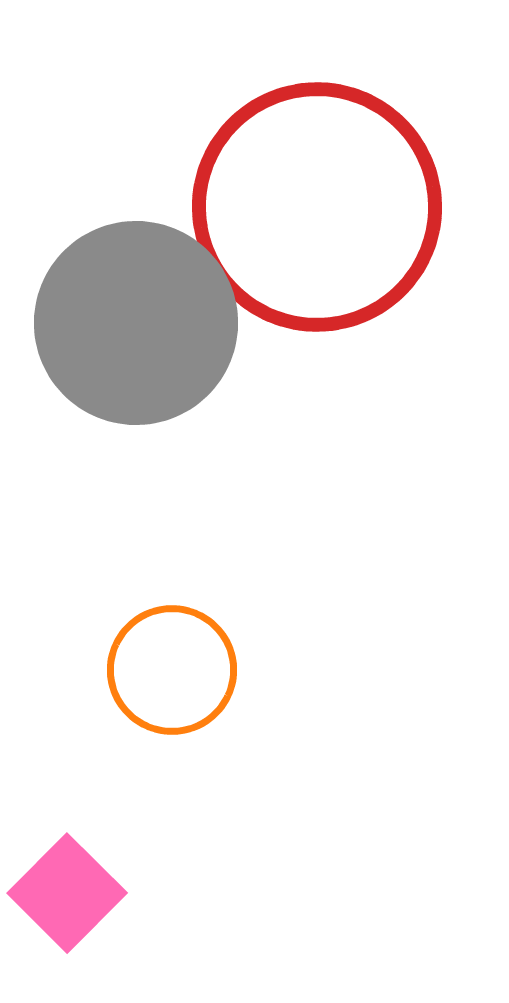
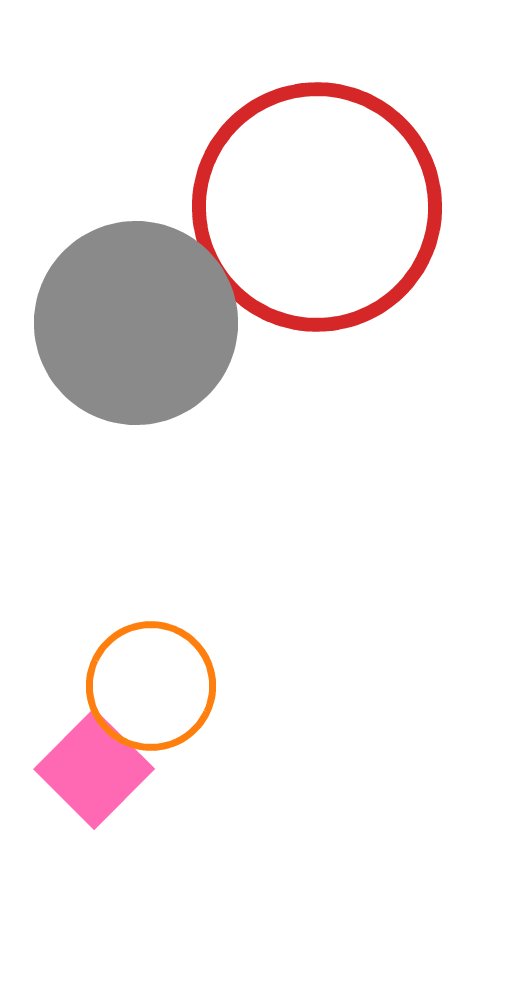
orange circle: moved 21 px left, 16 px down
pink square: moved 27 px right, 124 px up
